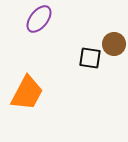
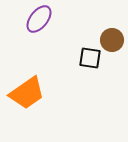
brown circle: moved 2 px left, 4 px up
orange trapezoid: rotated 27 degrees clockwise
